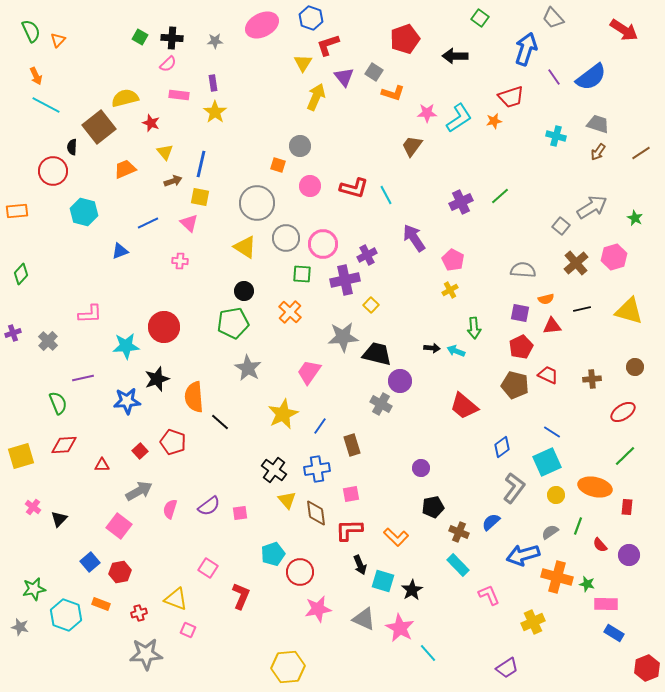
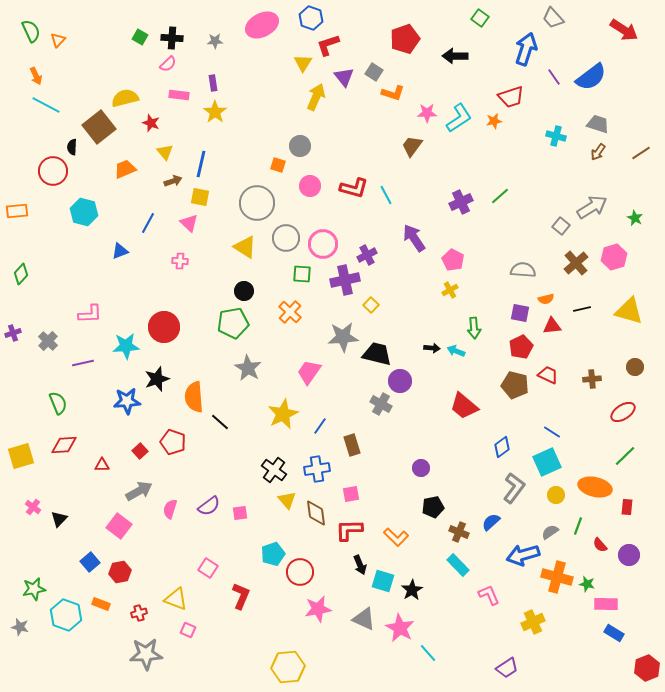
blue line at (148, 223): rotated 35 degrees counterclockwise
purple line at (83, 378): moved 15 px up
